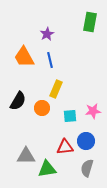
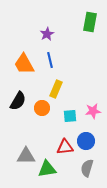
orange trapezoid: moved 7 px down
